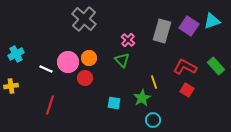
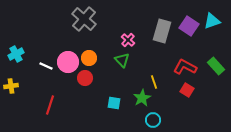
white line: moved 3 px up
